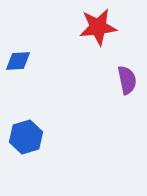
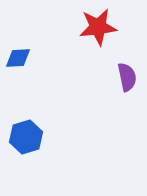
blue diamond: moved 3 px up
purple semicircle: moved 3 px up
